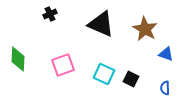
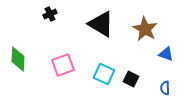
black triangle: rotated 8 degrees clockwise
